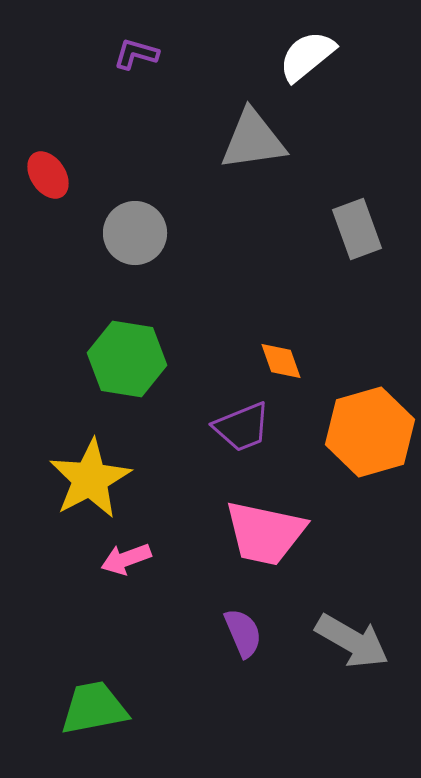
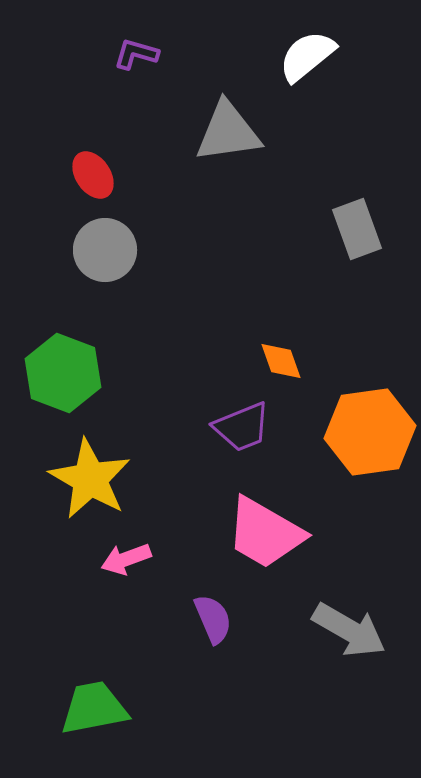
gray triangle: moved 25 px left, 8 px up
red ellipse: moved 45 px right
gray circle: moved 30 px left, 17 px down
green hexagon: moved 64 px left, 14 px down; rotated 12 degrees clockwise
orange hexagon: rotated 8 degrees clockwise
yellow star: rotated 14 degrees counterclockwise
pink trapezoid: rotated 18 degrees clockwise
purple semicircle: moved 30 px left, 14 px up
gray arrow: moved 3 px left, 11 px up
